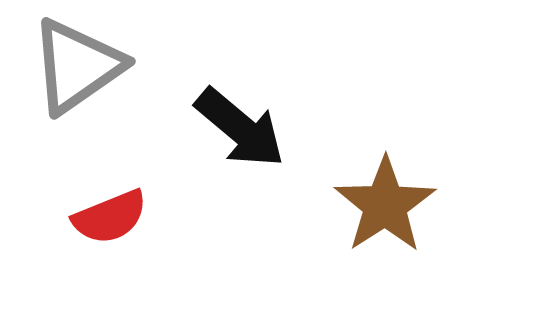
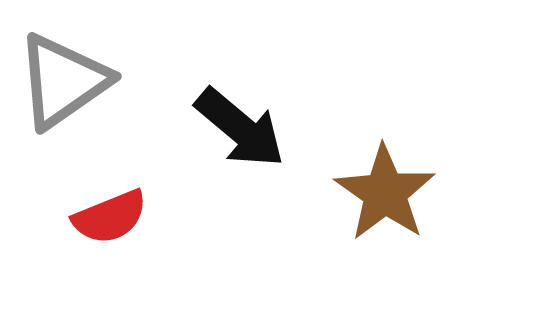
gray triangle: moved 14 px left, 15 px down
brown star: moved 12 px up; rotated 4 degrees counterclockwise
